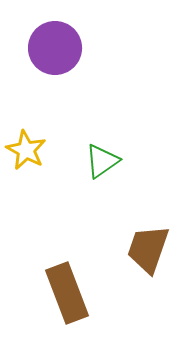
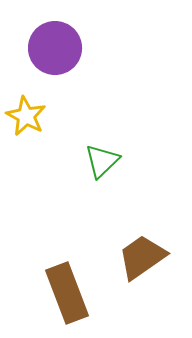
yellow star: moved 34 px up
green triangle: rotated 9 degrees counterclockwise
brown trapezoid: moved 6 px left, 8 px down; rotated 36 degrees clockwise
